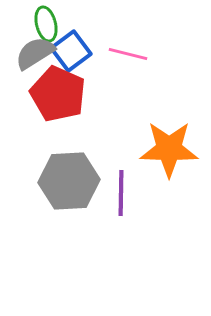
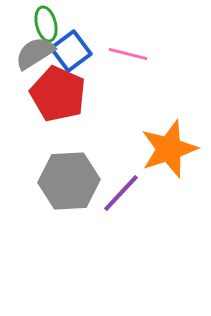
orange star: rotated 20 degrees counterclockwise
purple line: rotated 42 degrees clockwise
